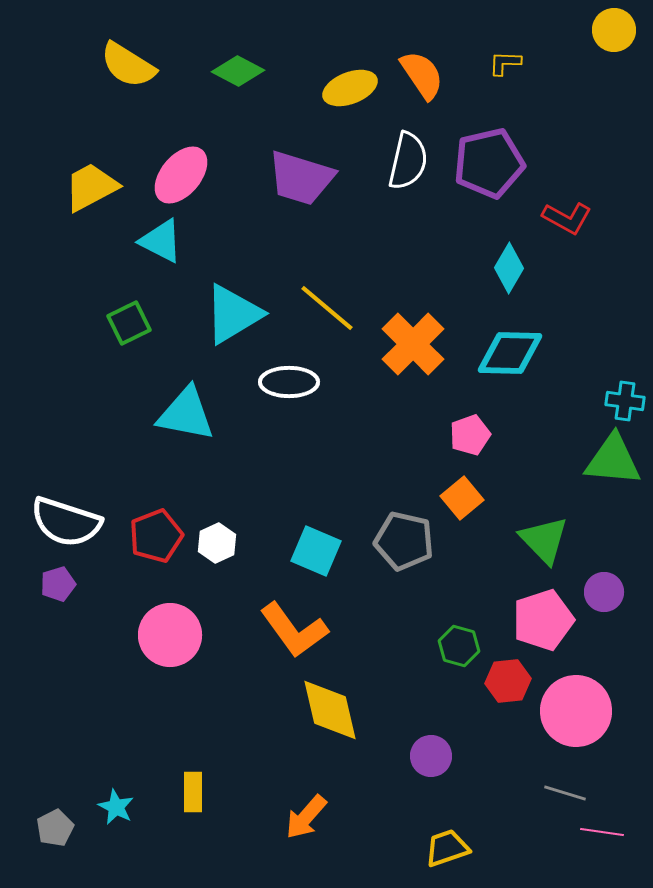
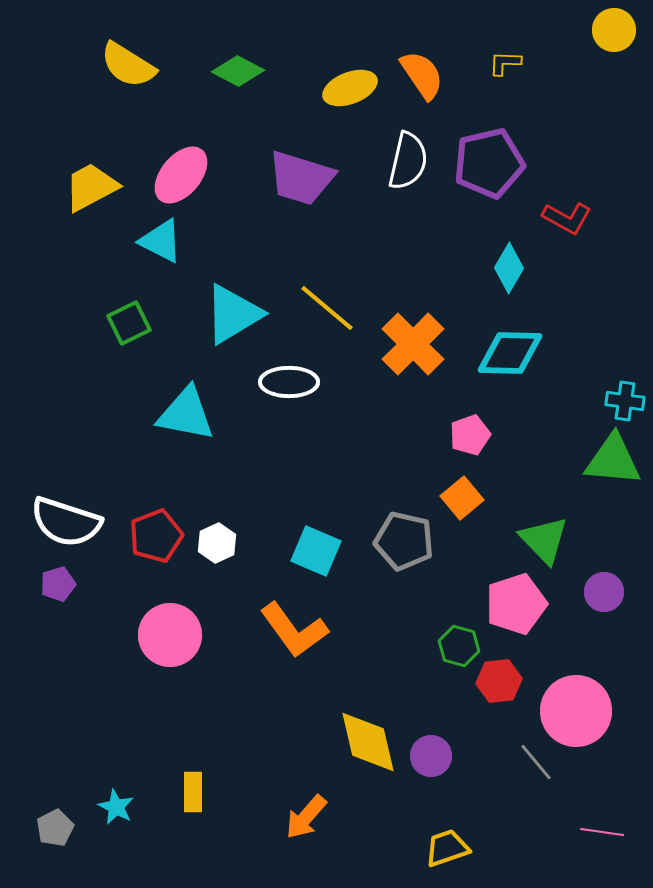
pink pentagon at (543, 620): moved 27 px left, 16 px up
red hexagon at (508, 681): moved 9 px left
yellow diamond at (330, 710): moved 38 px right, 32 px down
gray line at (565, 793): moved 29 px left, 31 px up; rotated 33 degrees clockwise
